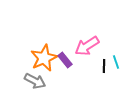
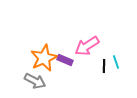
purple rectangle: rotated 28 degrees counterclockwise
